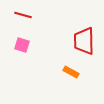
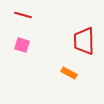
orange rectangle: moved 2 px left, 1 px down
